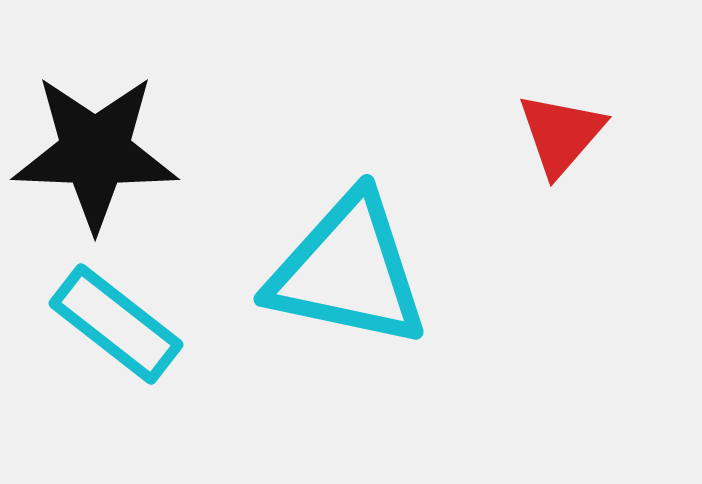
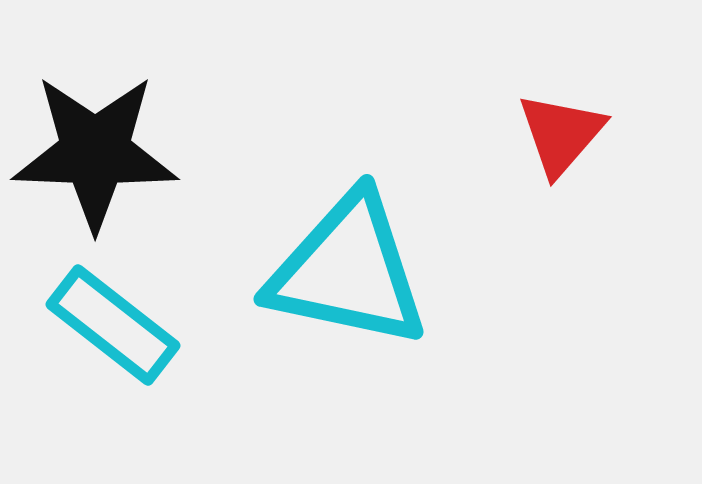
cyan rectangle: moved 3 px left, 1 px down
